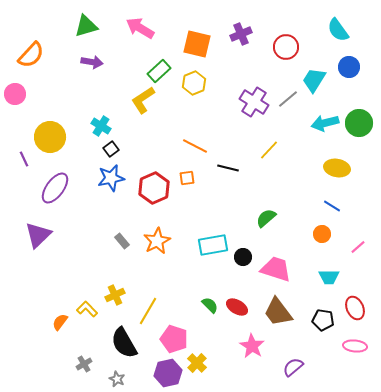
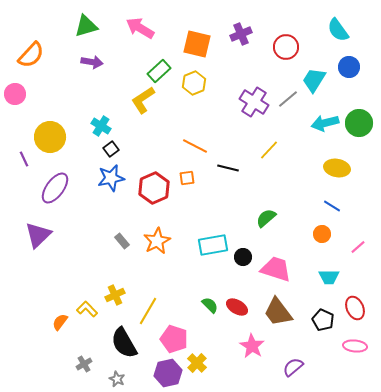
black pentagon at (323, 320): rotated 15 degrees clockwise
